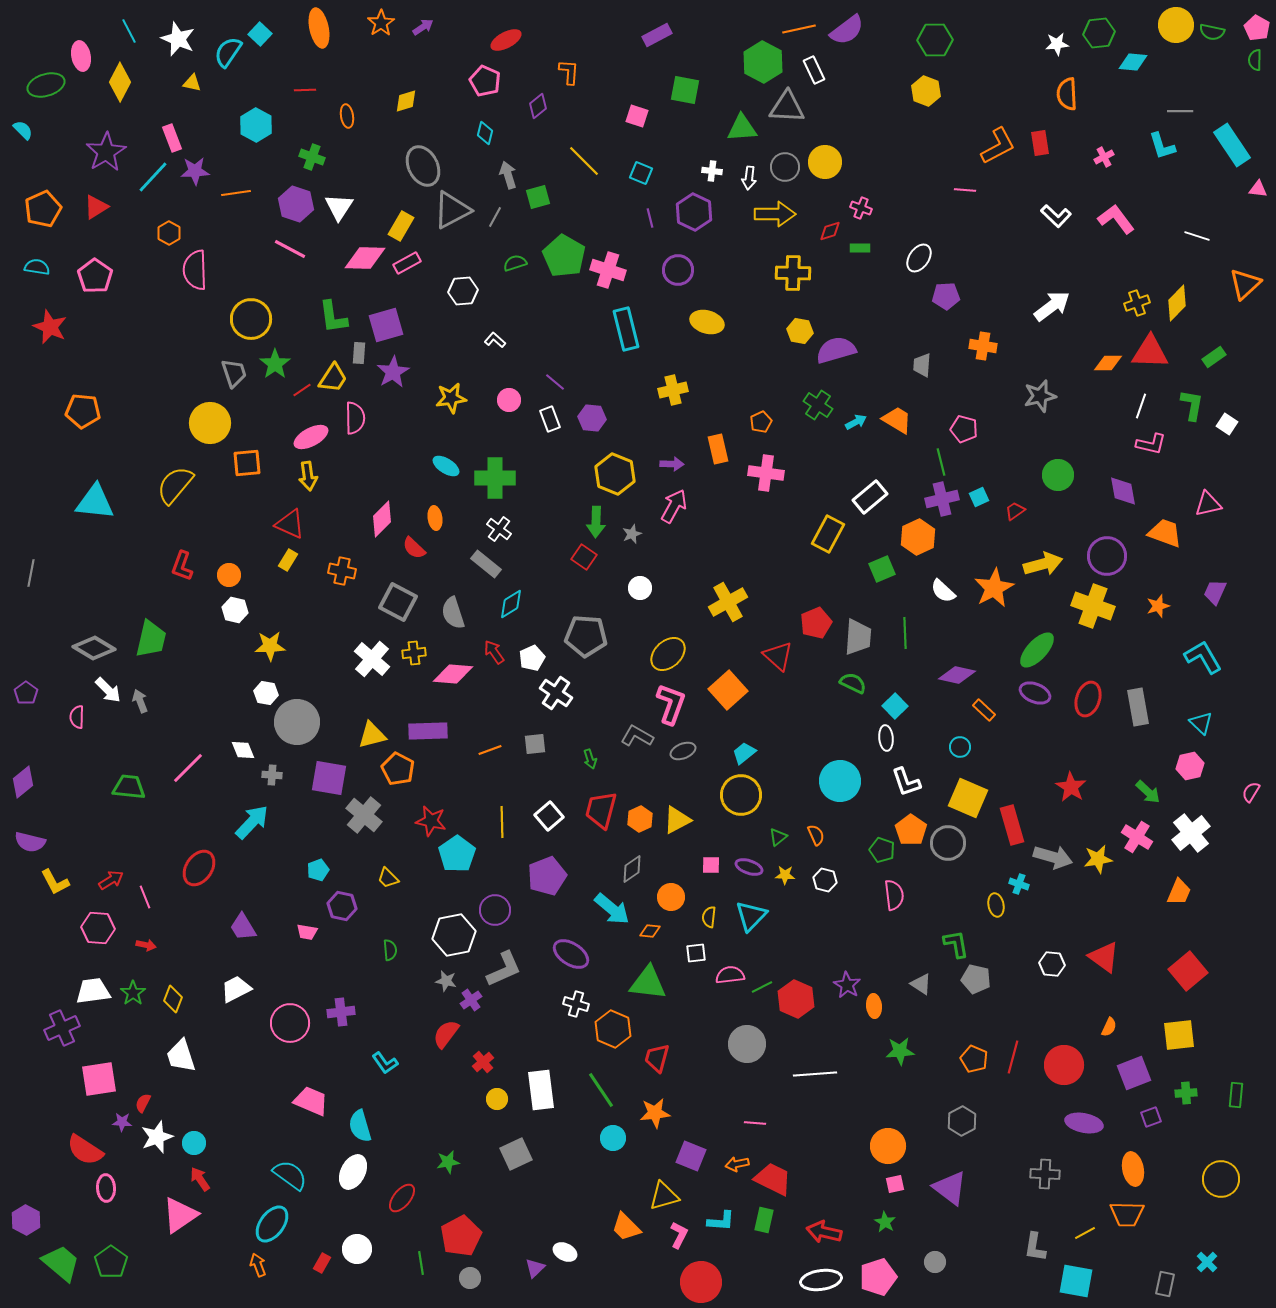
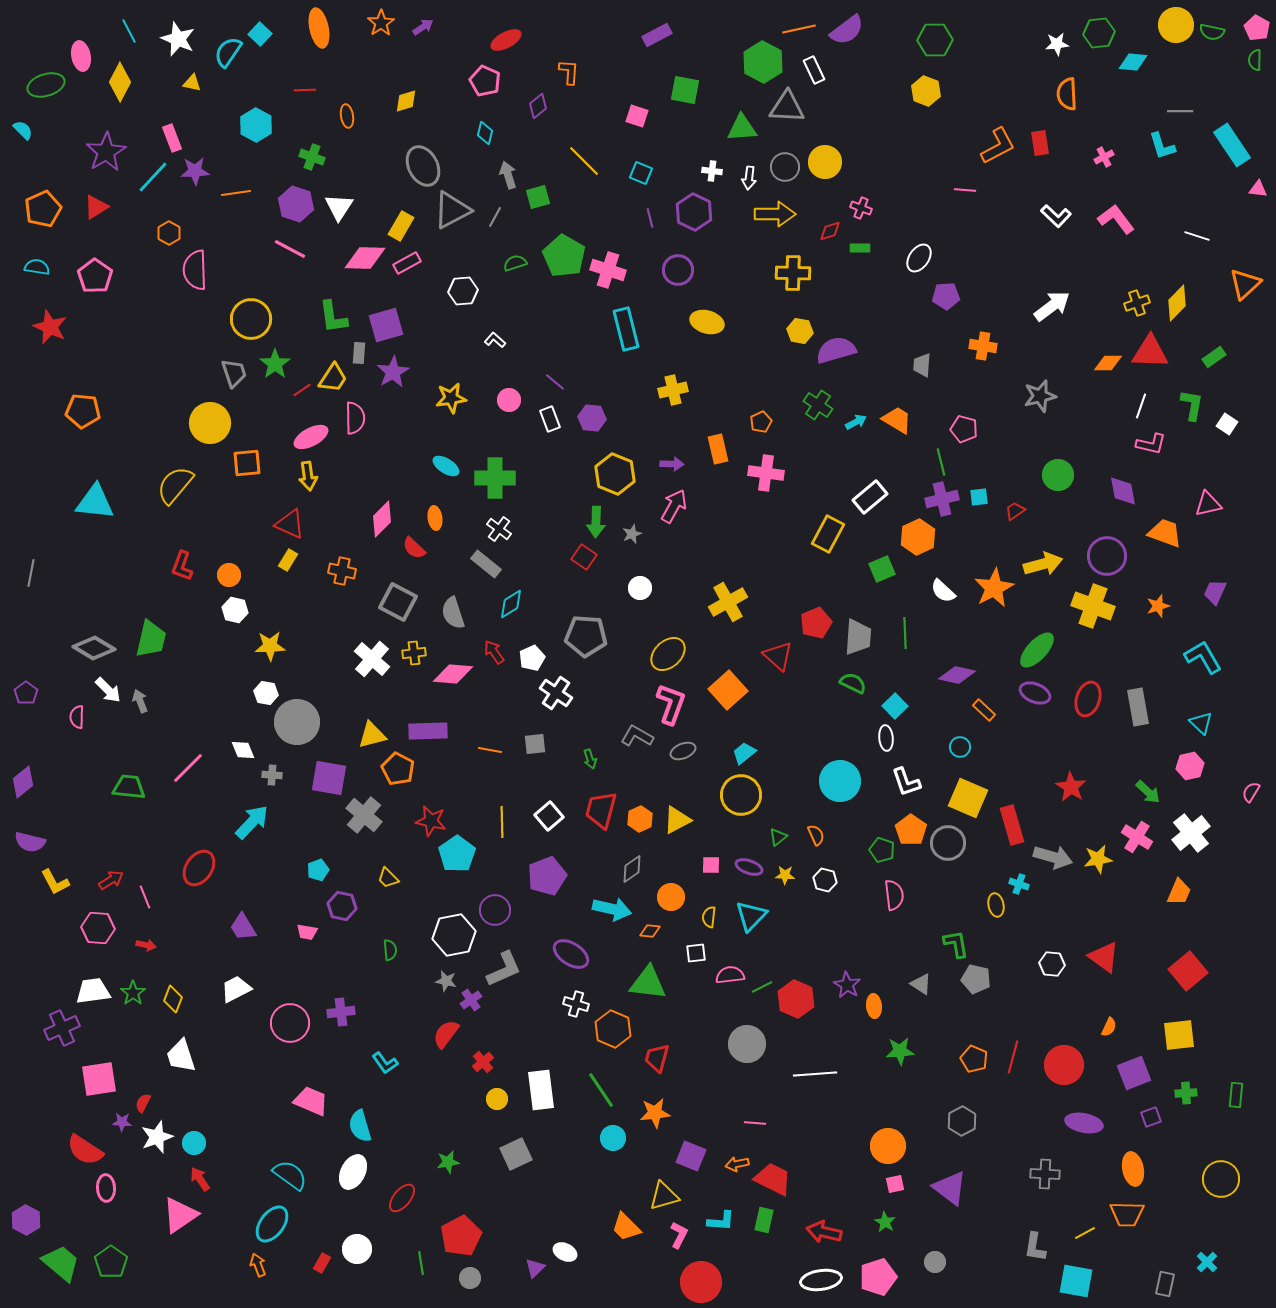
cyan square at (979, 497): rotated 18 degrees clockwise
orange line at (490, 750): rotated 30 degrees clockwise
cyan arrow at (612, 909): rotated 27 degrees counterclockwise
